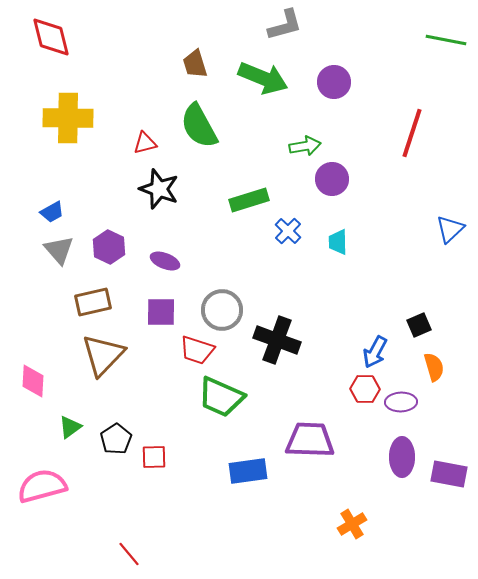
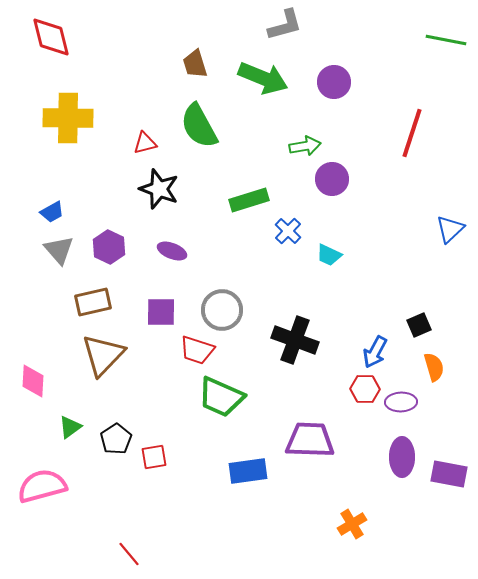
cyan trapezoid at (338, 242): moved 9 px left, 13 px down; rotated 64 degrees counterclockwise
purple ellipse at (165, 261): moved 7 px right, 10 px up
black cross at (277, 340): moved 18 px right
red square at (154, 457): rotated 8 degrees counterclockwise
